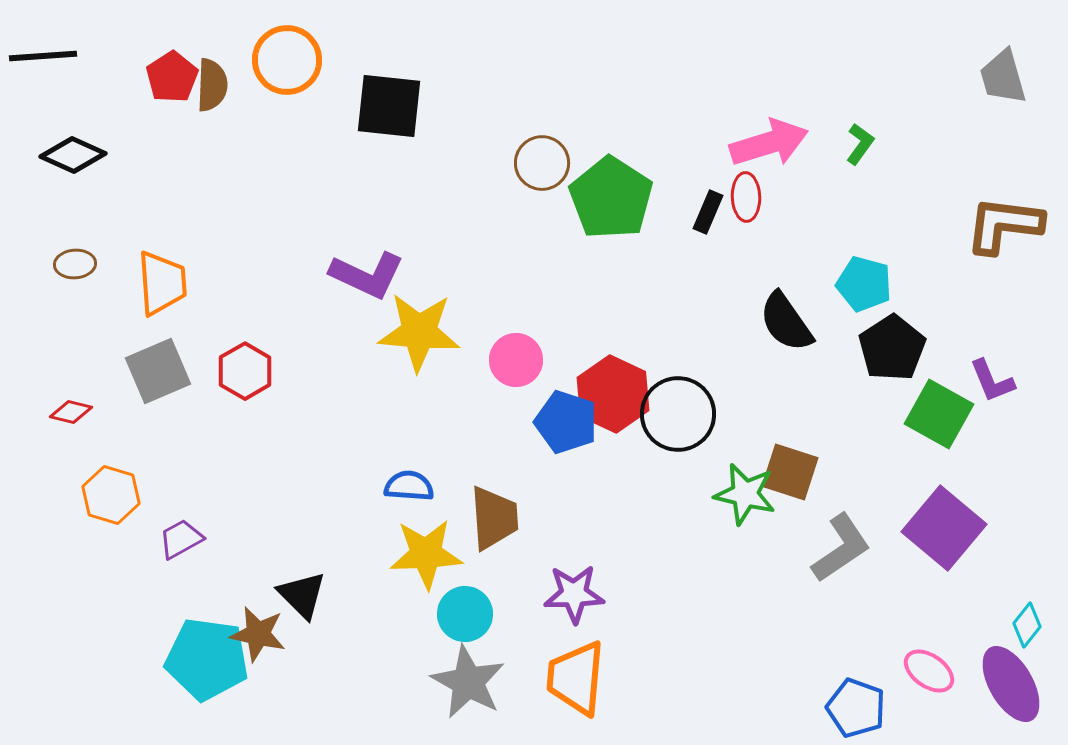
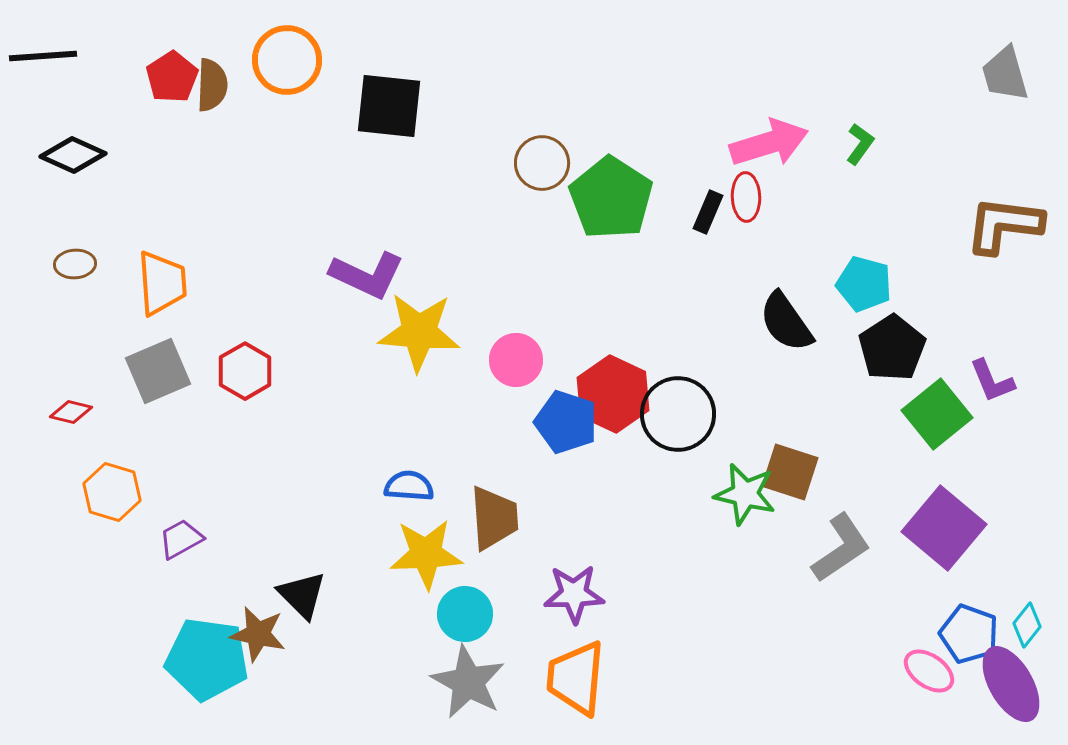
gray trapezoid at (1003, 77): moved 2 px right, 3 px up
green square at (939, 414): moved 2 px left; rotated 22 degrees clockwise
orange hexagon at (111, 495): moved 1 px right, 3 px up
blue pentagon at (856, 708): moved 113 px right, 74 px up
